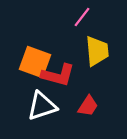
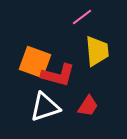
pink line: rotated 15 degrees clockwise
white triangle: moved 3 px right, 1 px down
